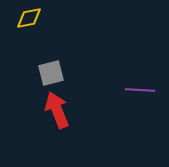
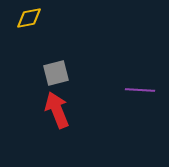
gray square: moved 5 px right
